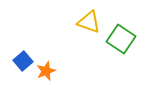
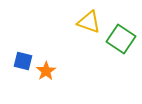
blue square: rotated 36 degrees counterclockwise
orange star: rotated 12 degrees counterclockwise
